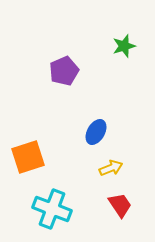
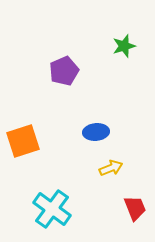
blue ellipse: rotated 55 degrees clockwise
orange square: moved 5 px left, 16 px up
red trapezoid: moved 15 px right, 3 px down; rotated 12 degrees clockwise
cyan cross: rotated 15 degrees clockwise
